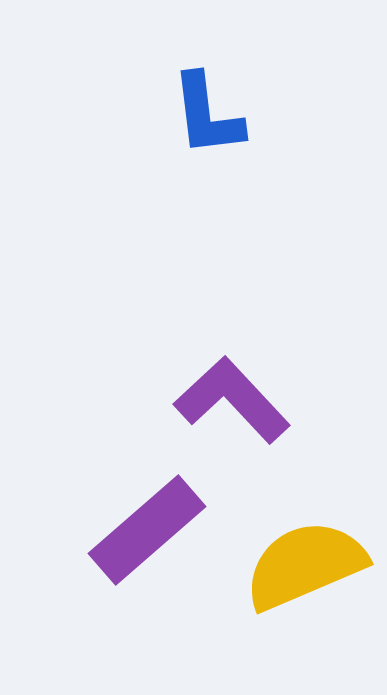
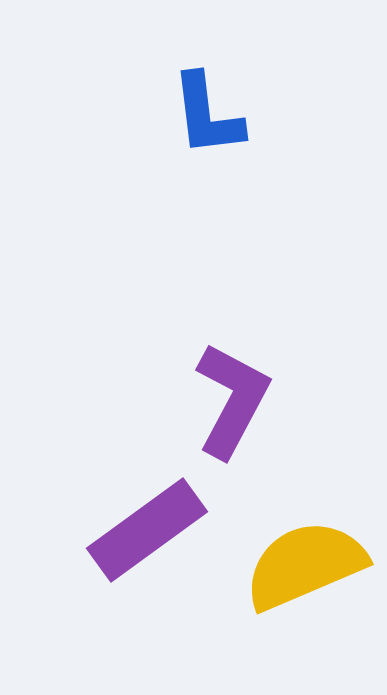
purple L-shape: rotated 71 degrees clockwise
purple rectangle: rotated 5 degrees clockwise
